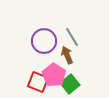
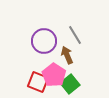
gray line: moved 3 px right, 2 px up
